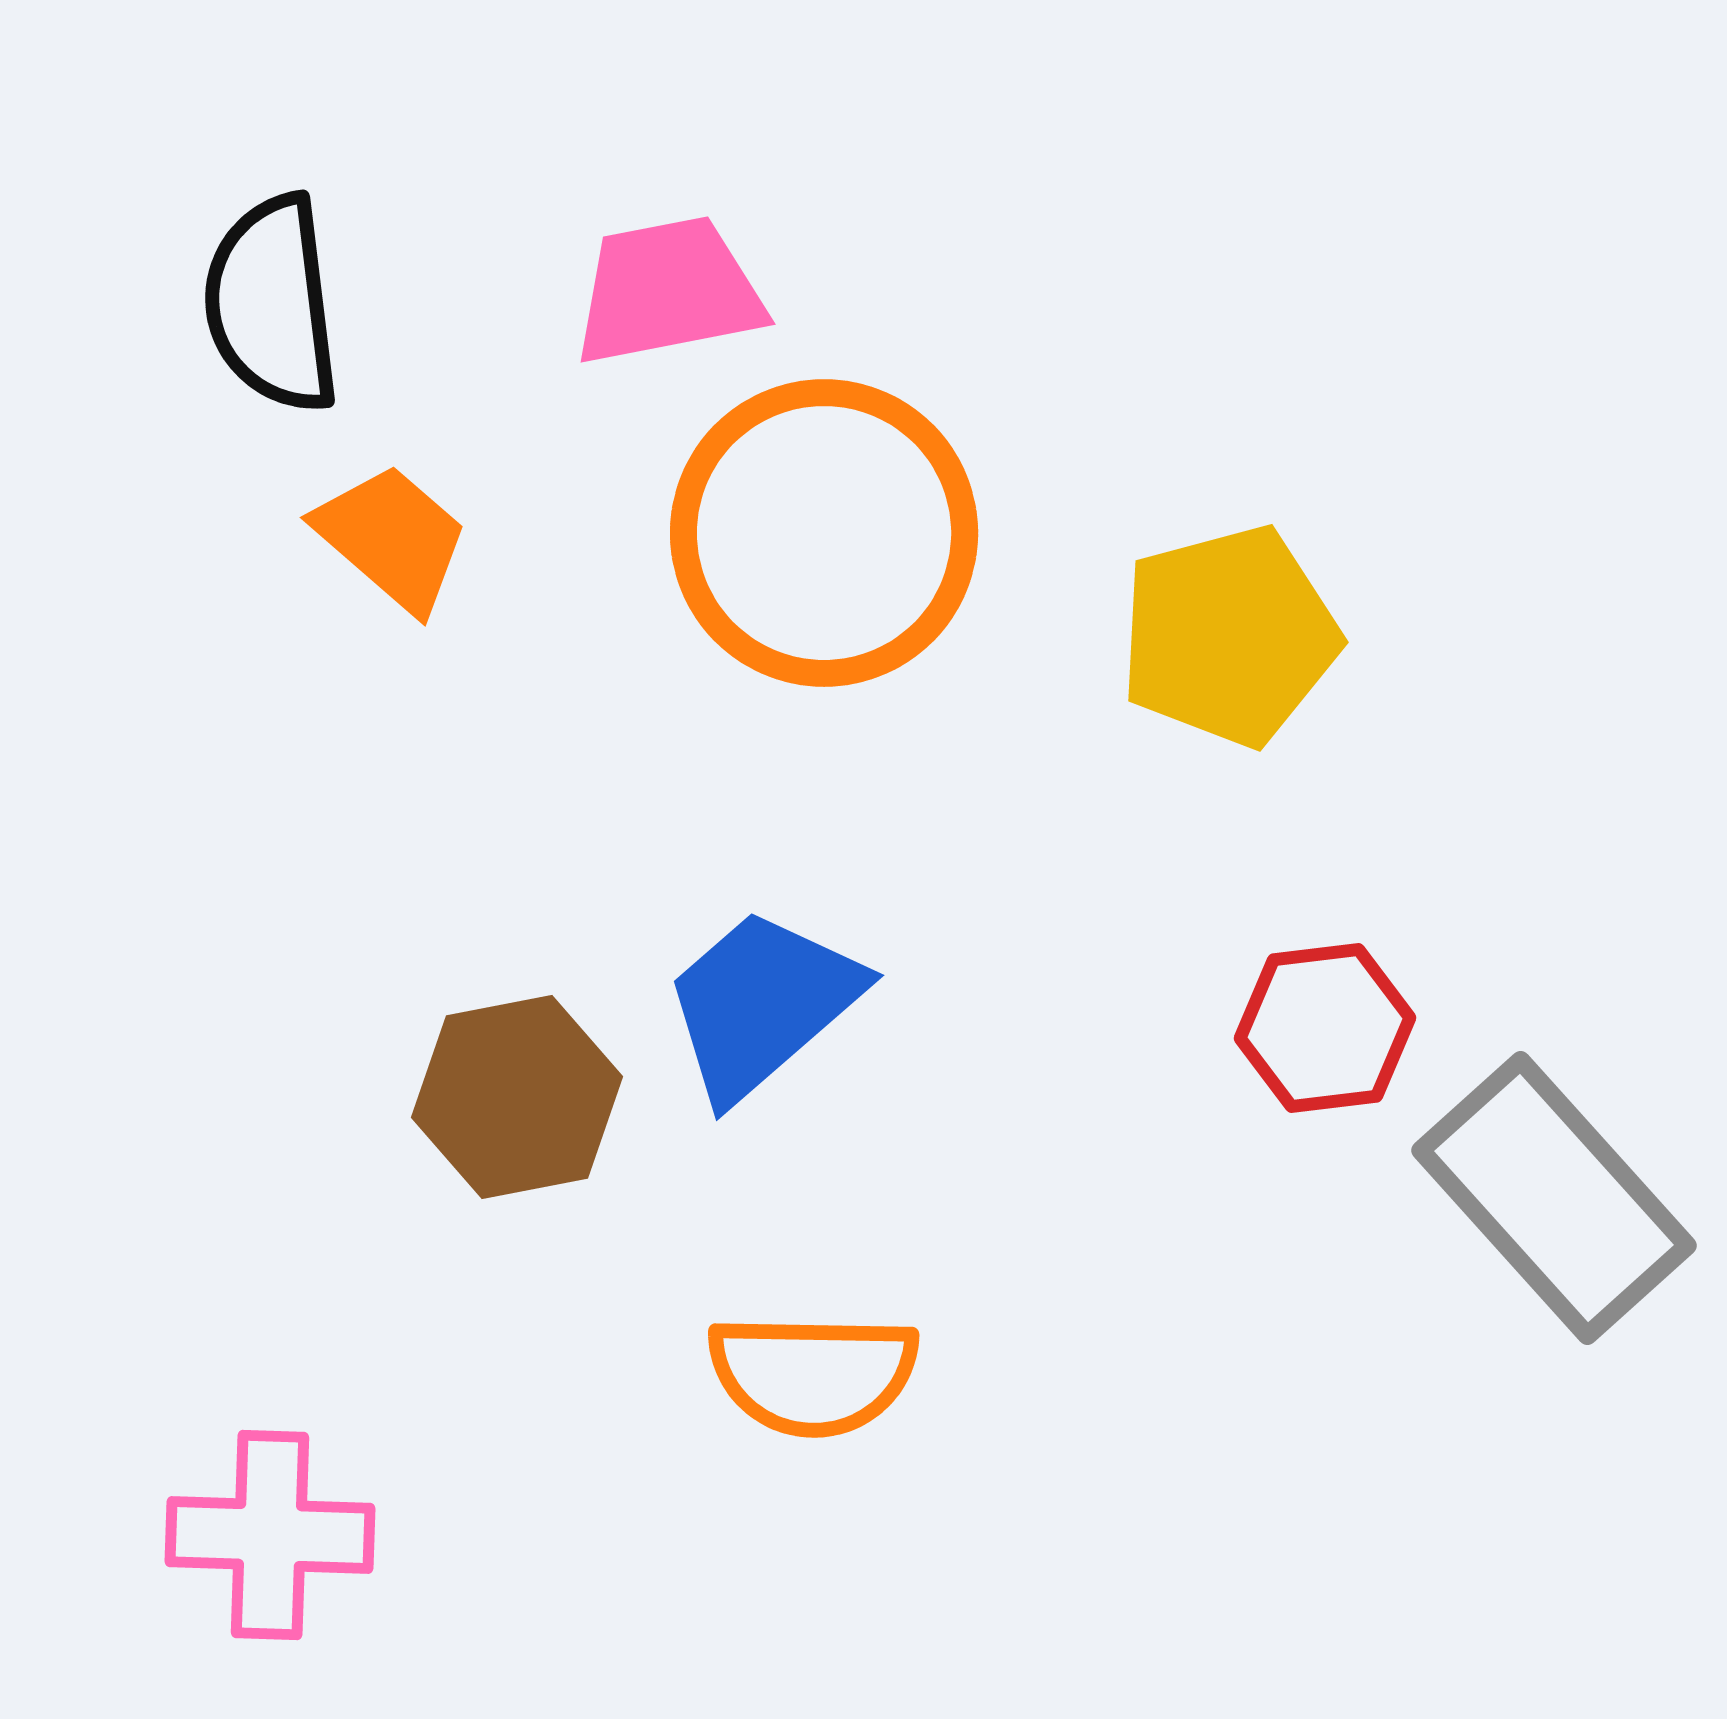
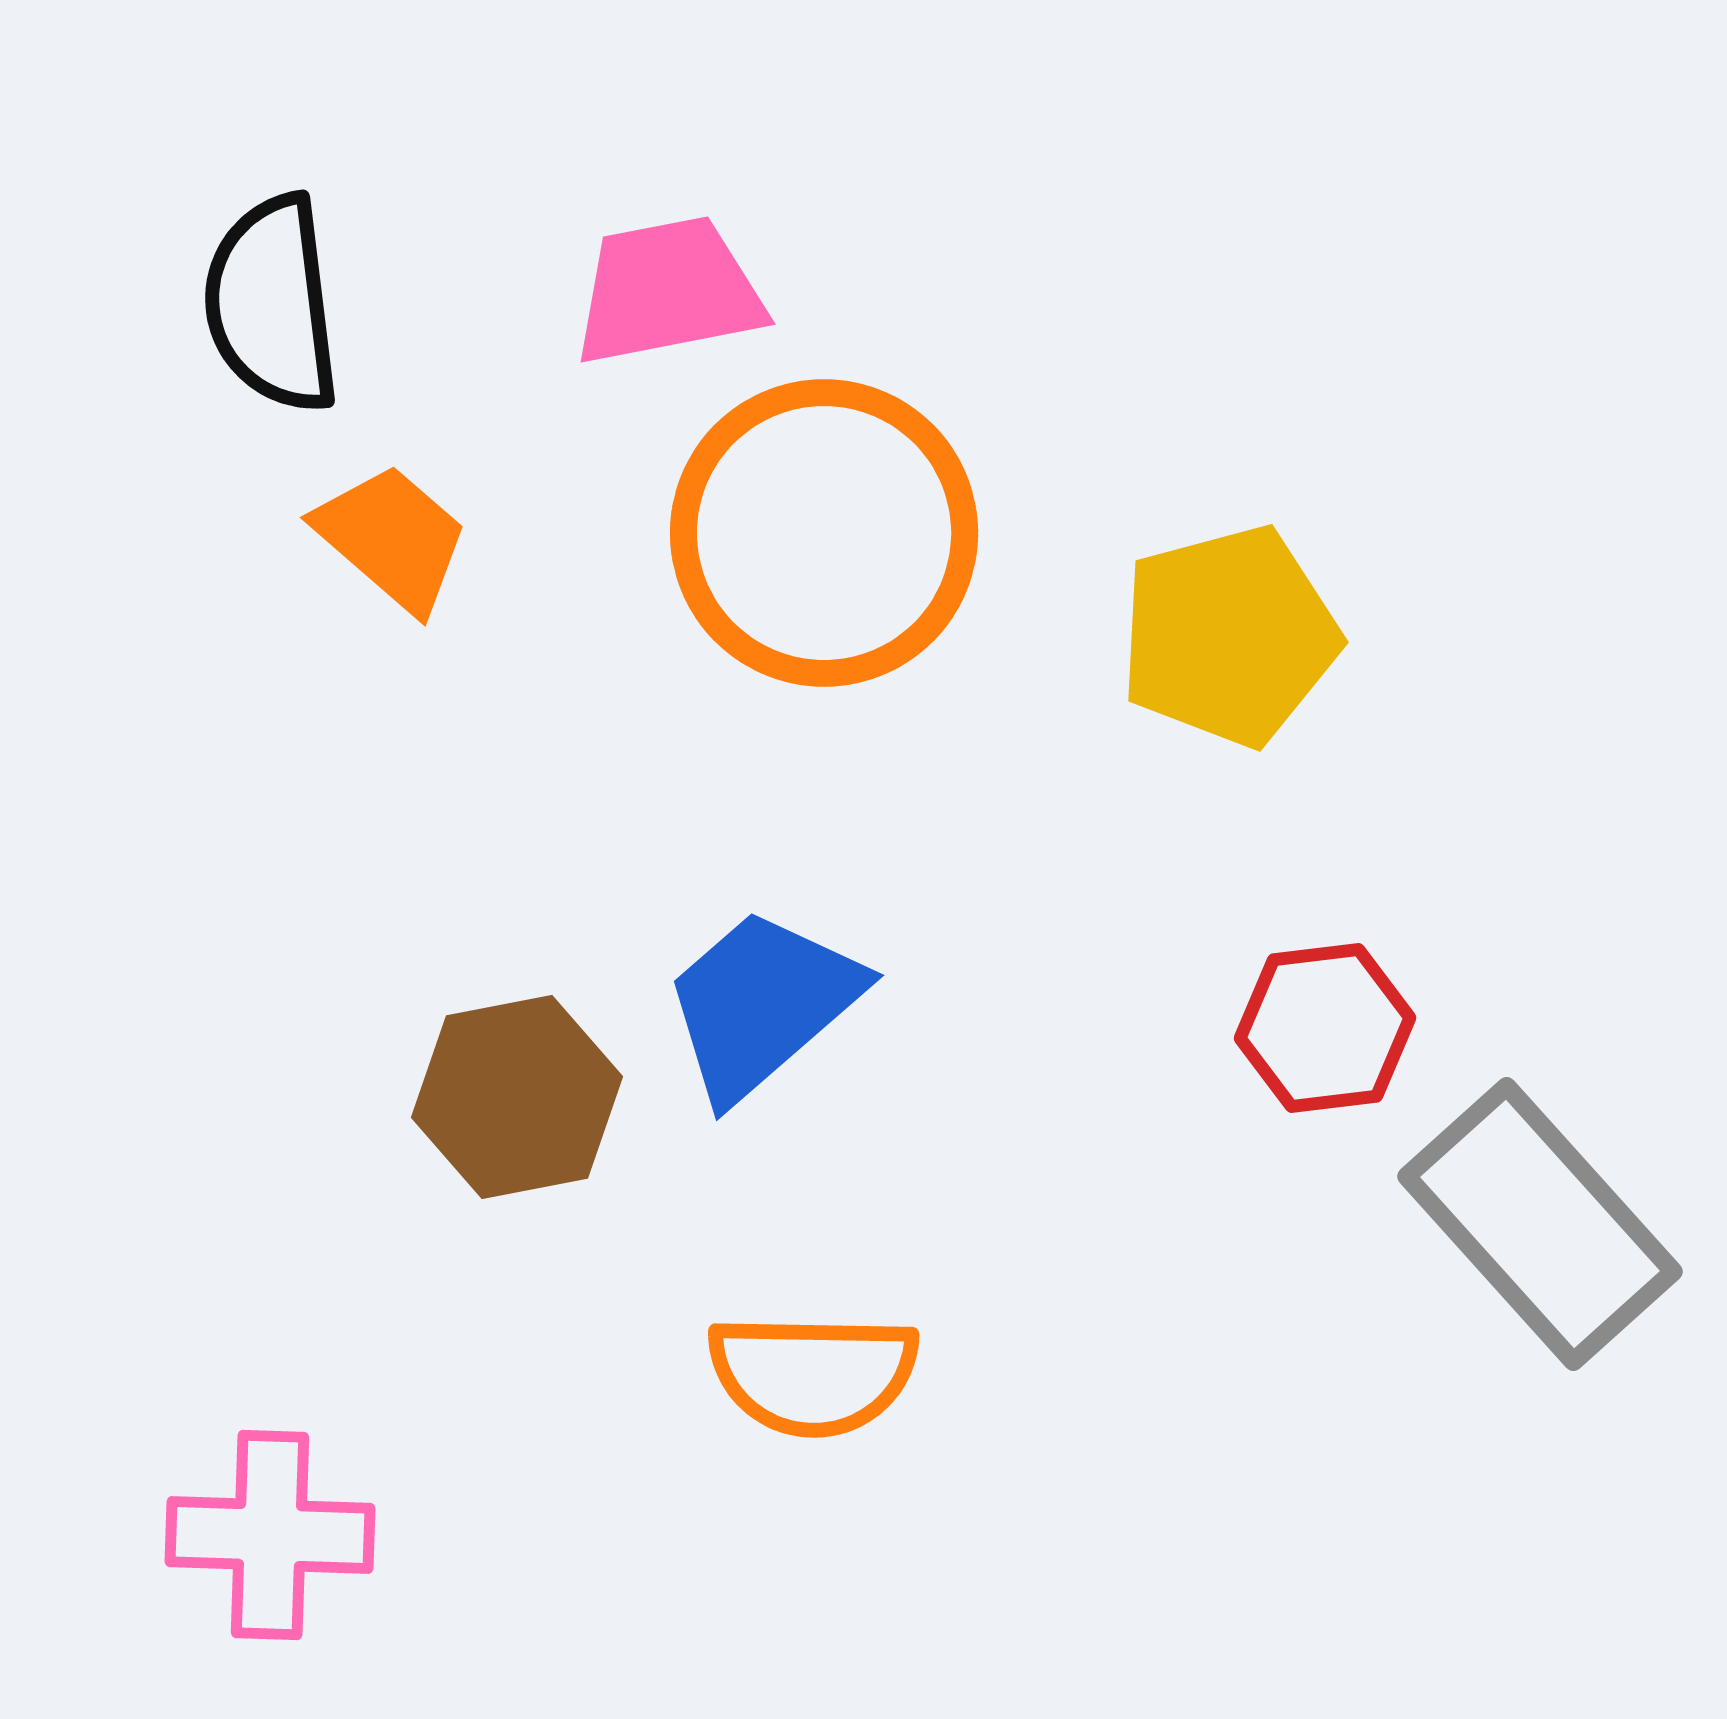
gray rectangle: moved 14 px left, 26 px down
